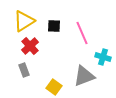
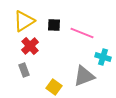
black square: moved 1 px up
pink line: rotated 45 degrees counterclockwise
